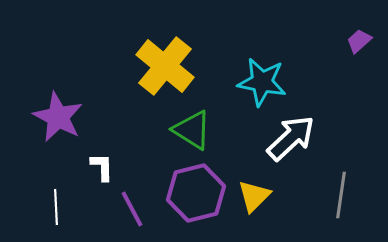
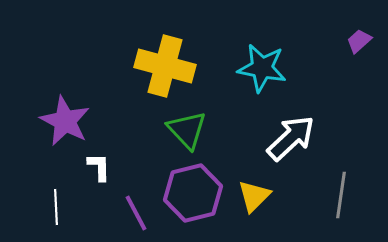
yellow cross: rotated 24 degrees counterclockwise
cyan star: moved 14 px up
purple star: moved 7 px right, 4 px down
green triangle: moved 5 px left; rotated 15 degrees clockwise
white L-shape: moved 3 px left
purple hexagon: moved 3 px left
purple line: moved 4 px right, 4 px down
